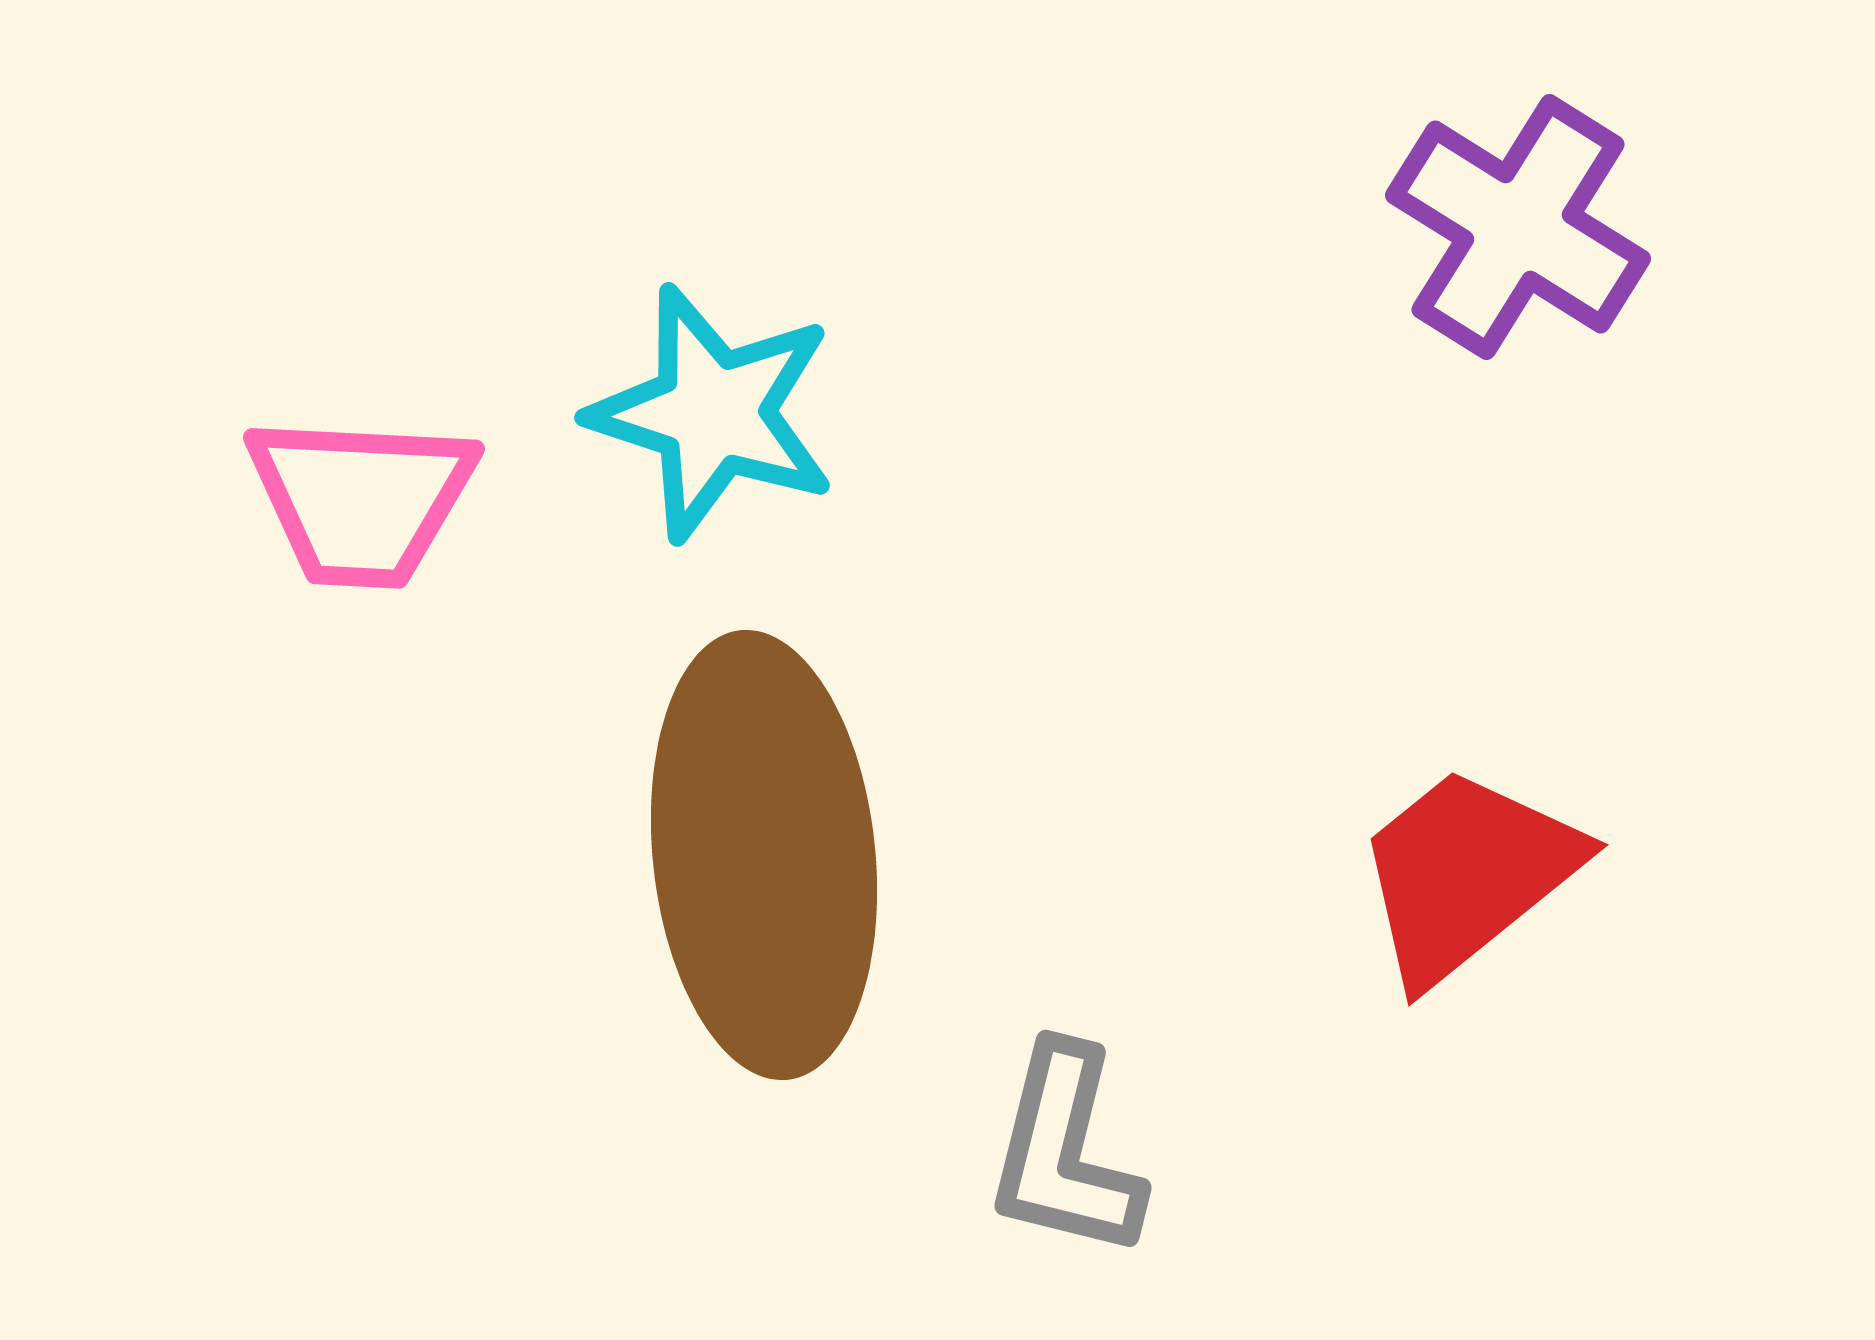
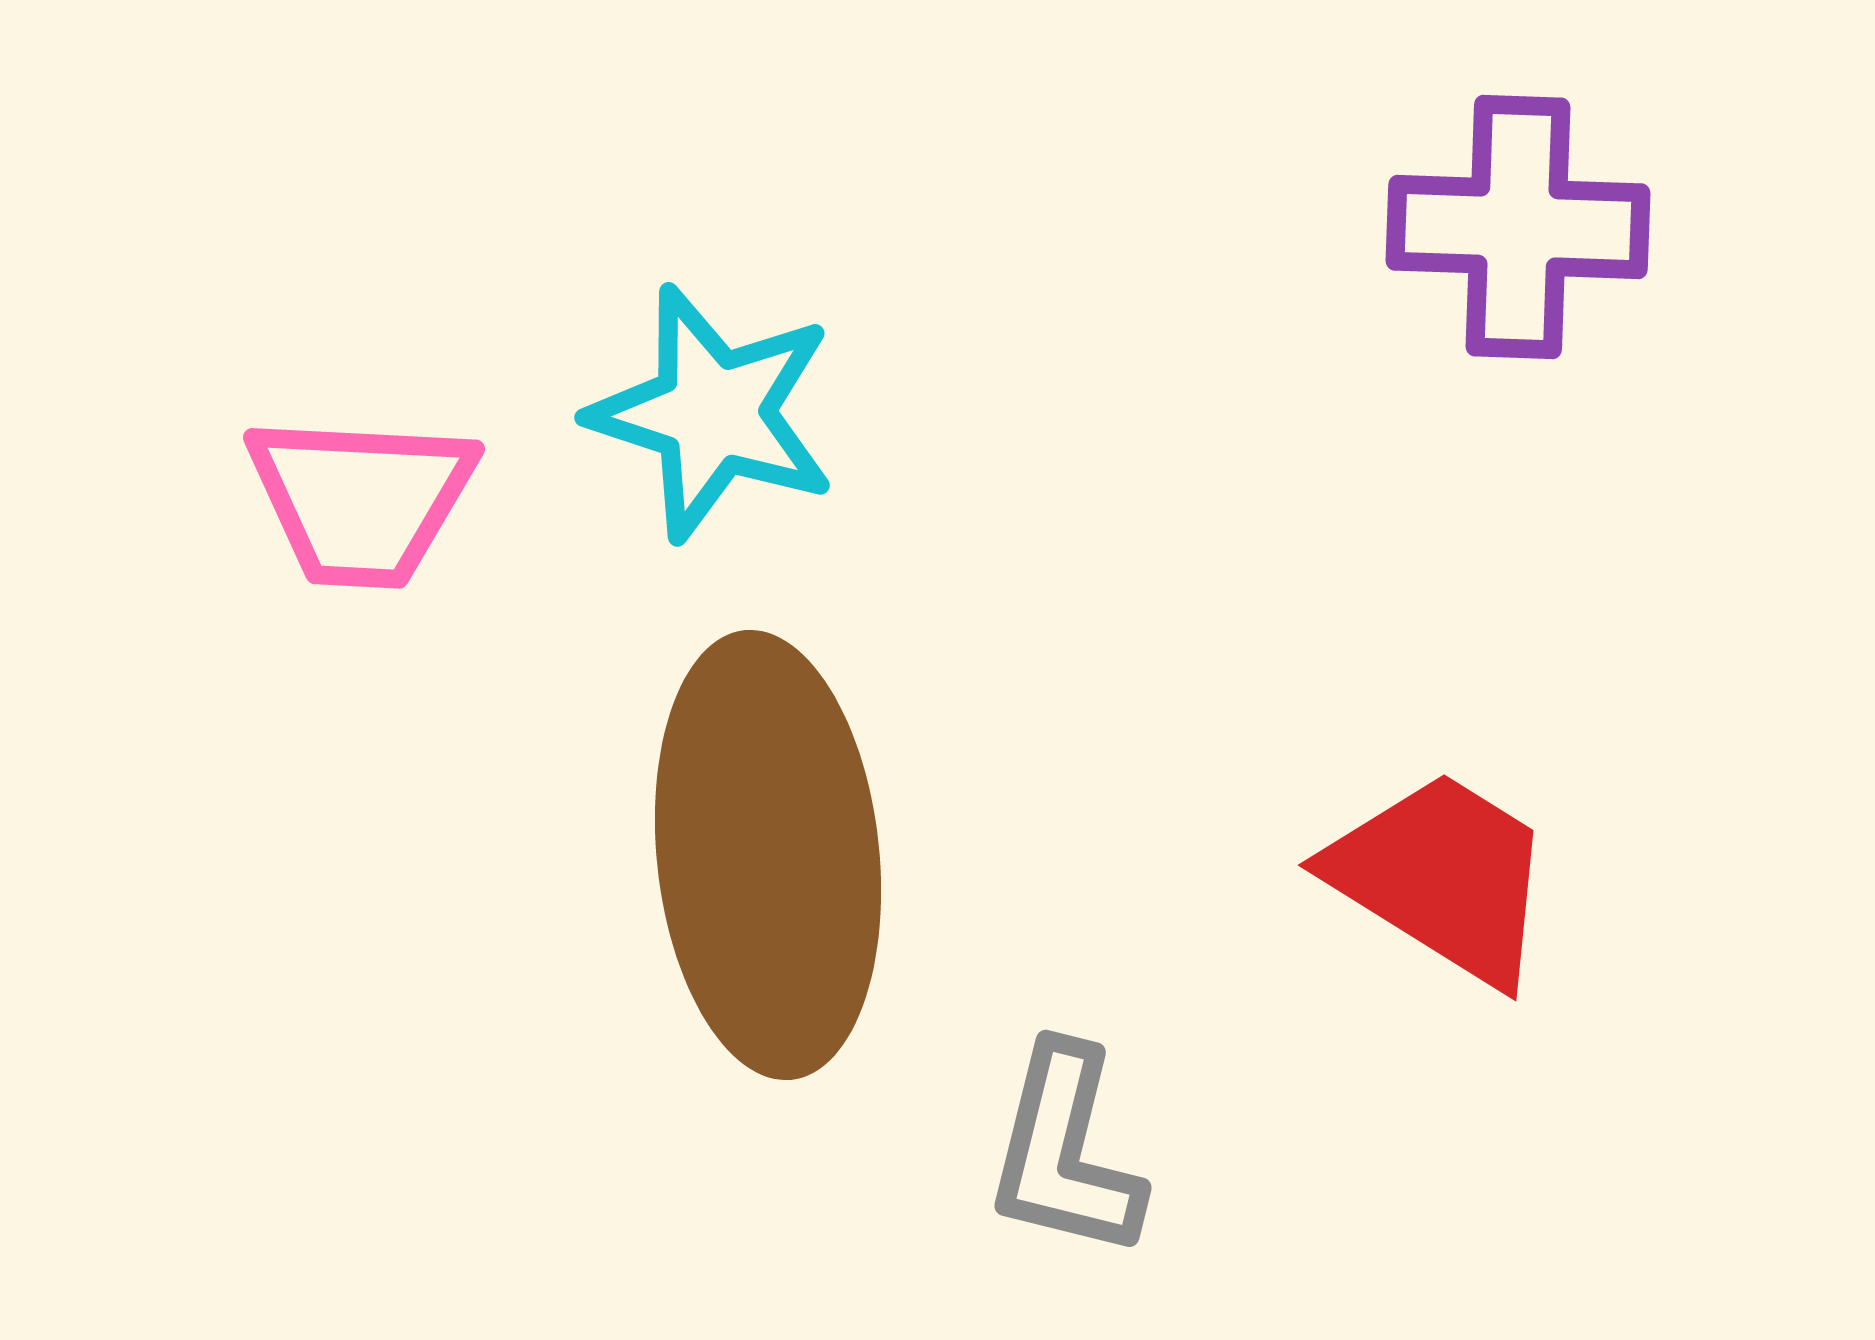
purple cross: rotated 30 degrees counterclockwise
brown ellipse: moved 4 px right
red trapezoid: moved 25 px left, 3 px down; rotated 71 degrees clockwise
